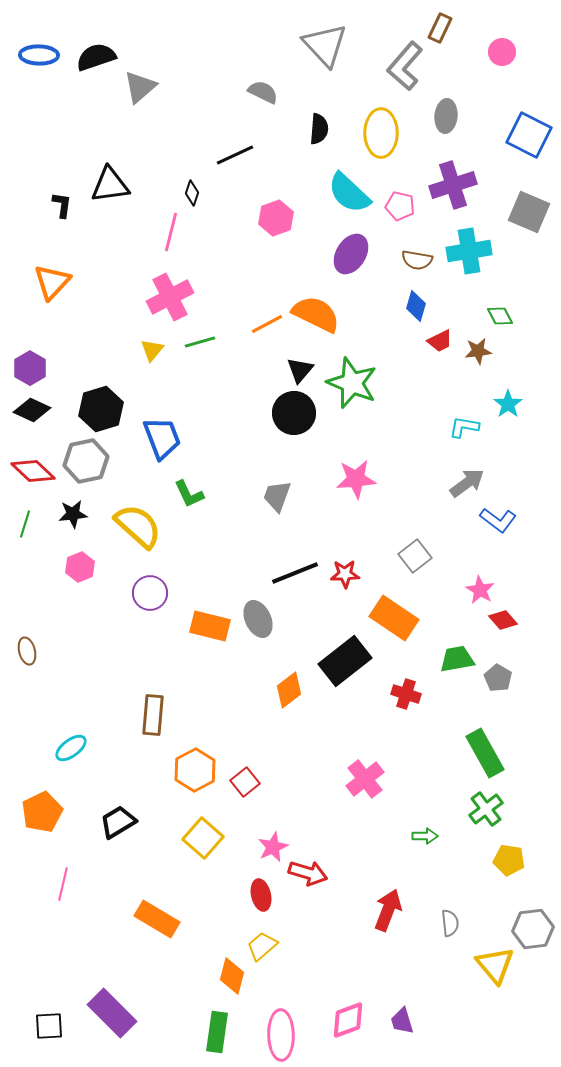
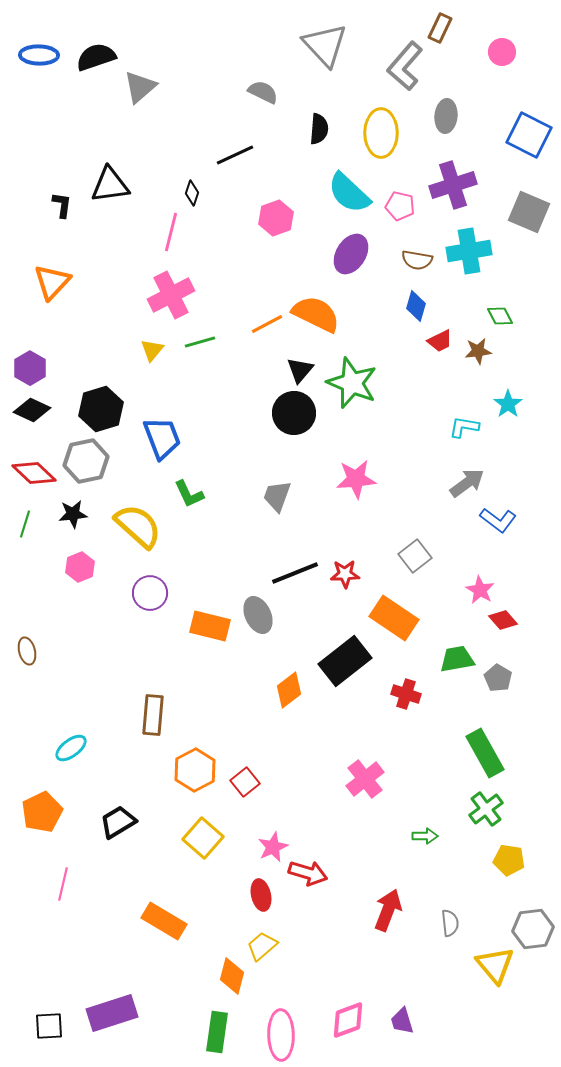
pink cross at (170, 297): moved 1 px right, 2 px up
red diamond at (33, 471): moved 1 px right, 2 px down
gray ellipse at (258, 619): moved 4 px up
orange rectangle at (157, 919): moved 7 px right, 2 px down
purple rectangle at (112, 1013): rotated 63 degrees counterclockwise
